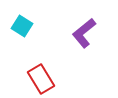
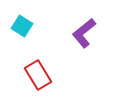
red rectangle: moved 3 px left, 4 px up
